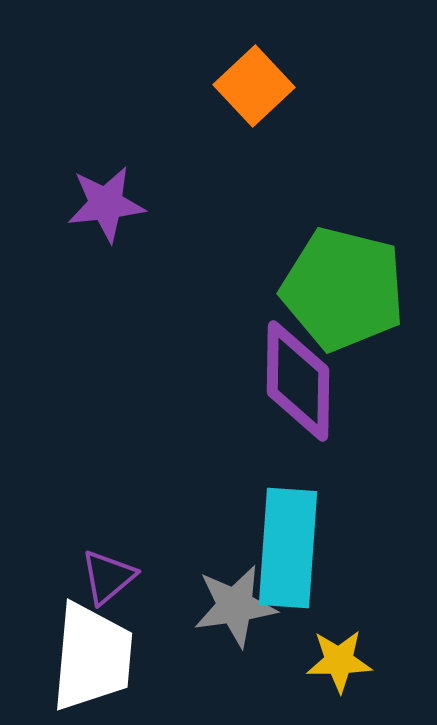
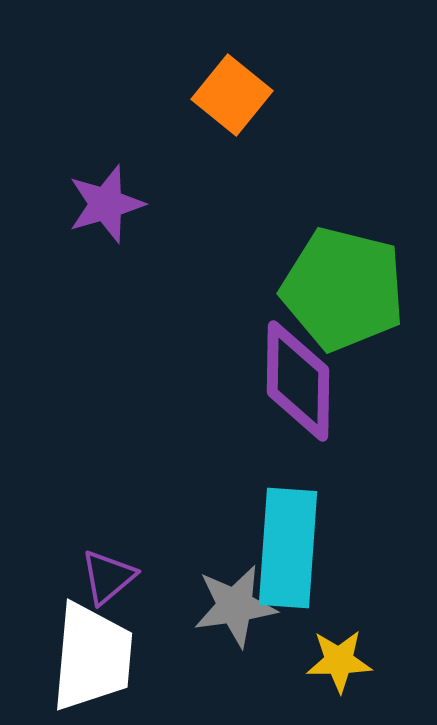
orange square: moved 22 px left, 9 px down; rotated 8 degrees counterclockwise
purple star: rotated 10 degrees counterclockwise
